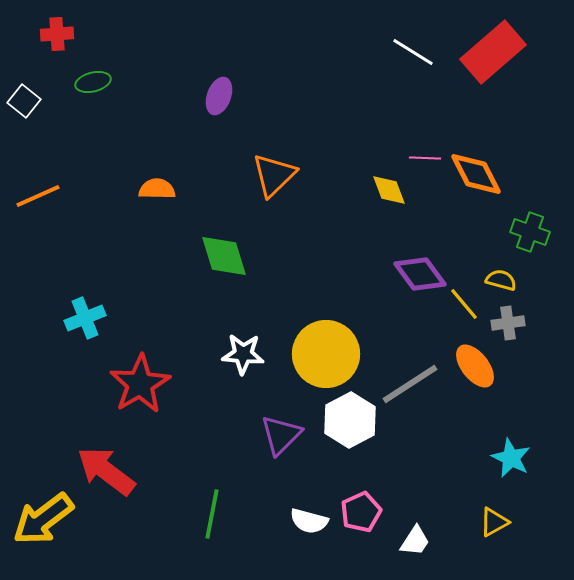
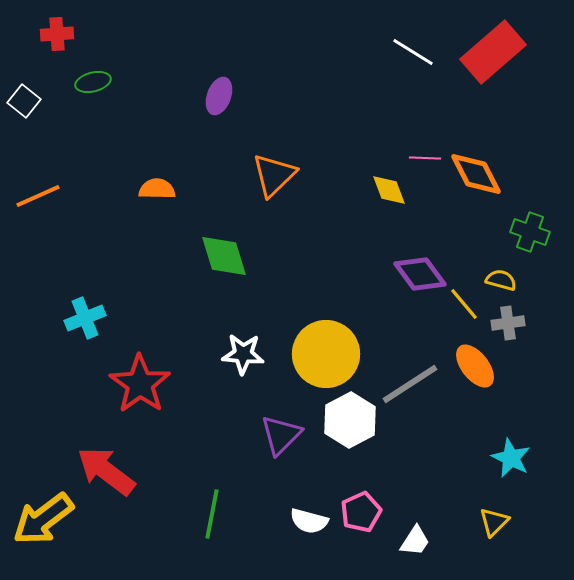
red star: rotated 6 degrees counterclockwise
yellow triangle: rotated 16 degrees counterclockwise
